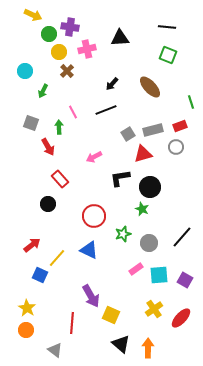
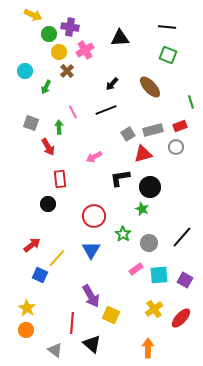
pink cross at (87, 49): moved 2 px left, 1 px down; rotated 18 degrees counterclockwise
green arrow at (43, 91): moved 3 px right, 4 px up
red rectangle at (60, 179): rotated 36 degrees clockwise
green star at (123, 234): rotated 21 degrees counterclockwise
blue triangle at (89, 250): moved 2 px right; rotated 36 degrees clockwise
black triangle at (121, 344): moved 29 px left
